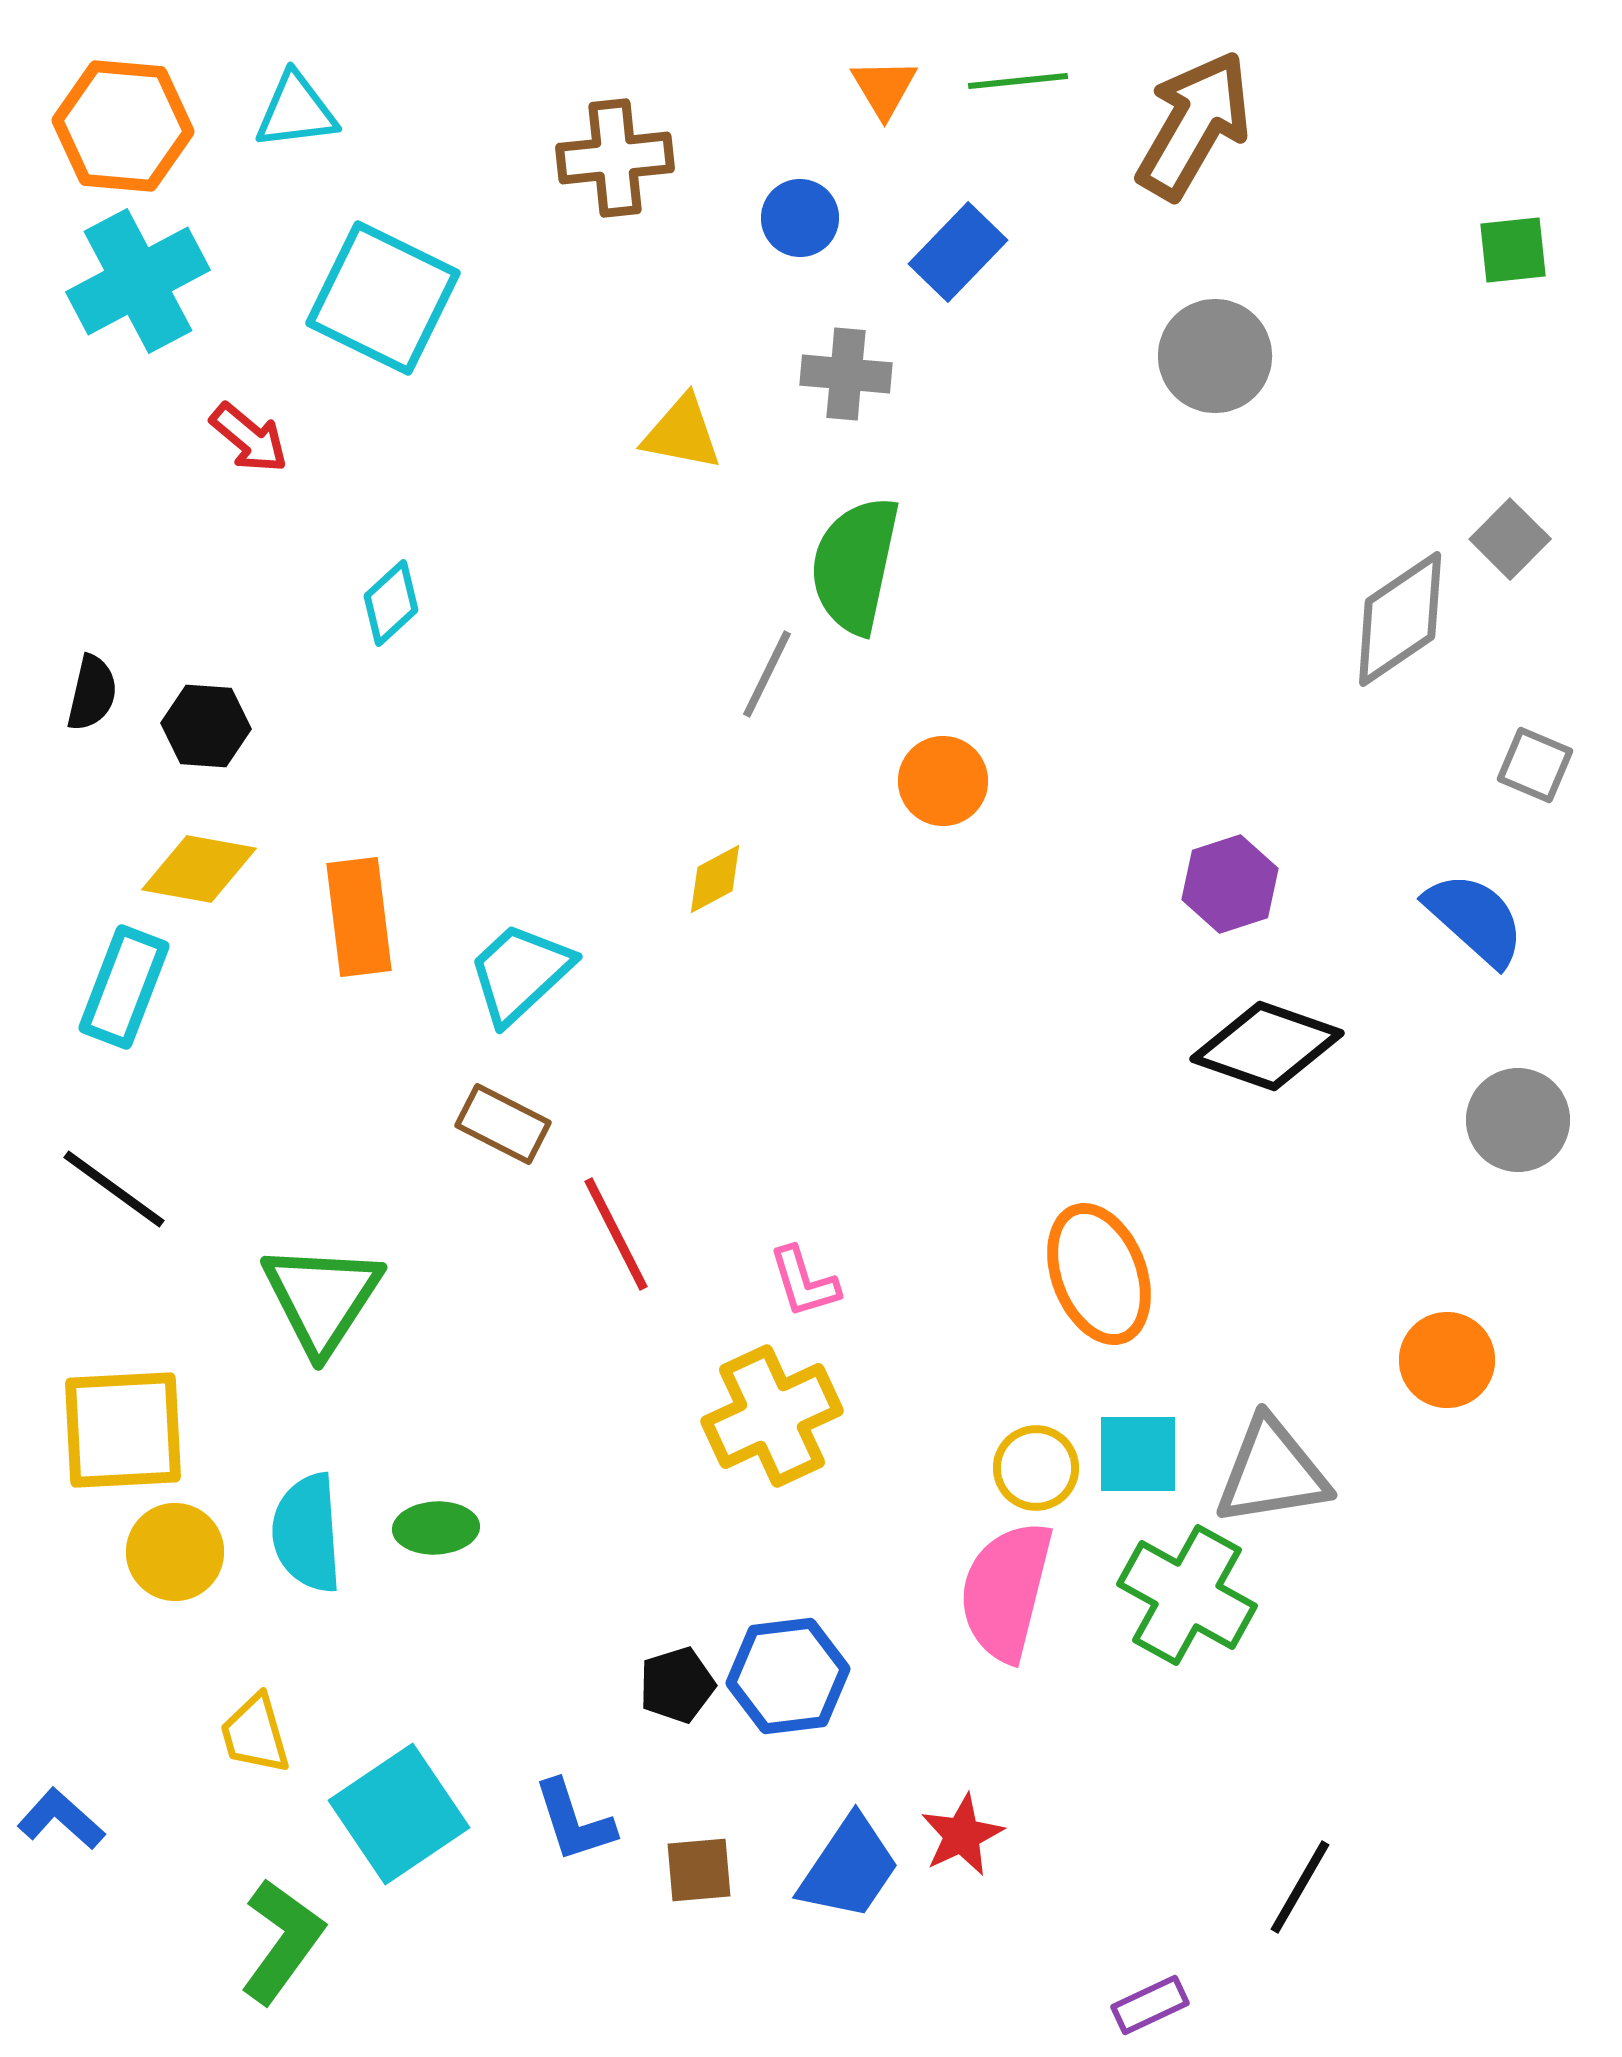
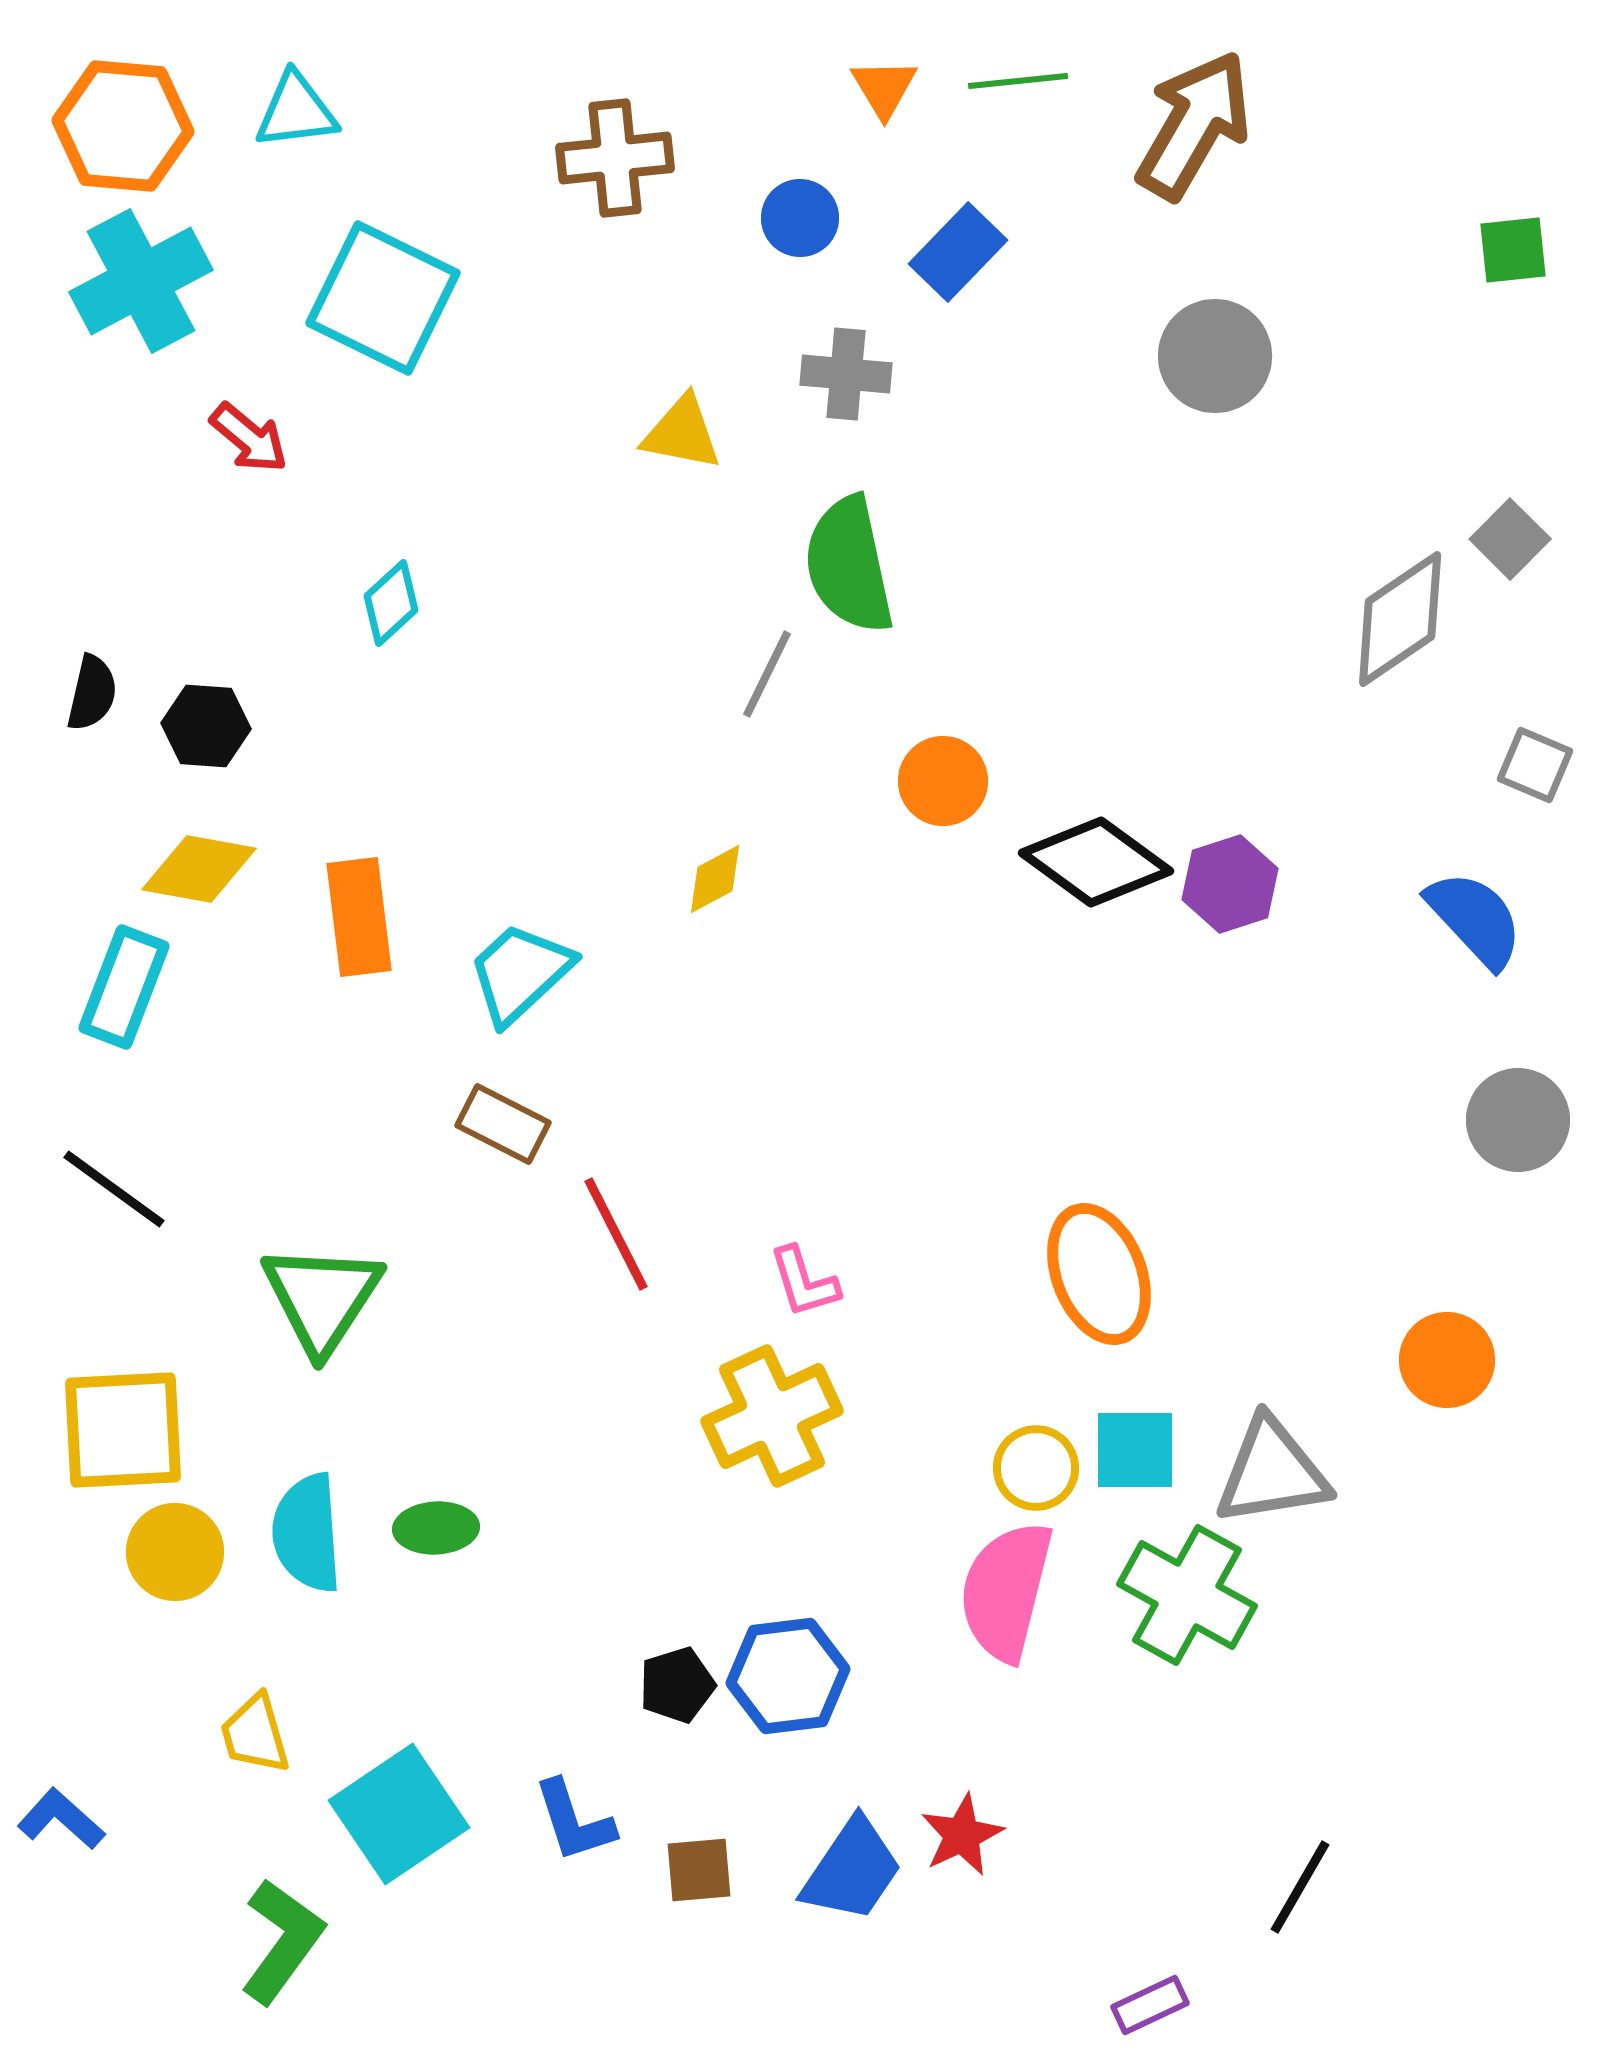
cyan cross at (138, 281): moved 3 px right
green semicircle at (855, 565): moved 6 px left; rotated 24 degrees counterclockwise
blue semicircle at (1475, 919): rotated 5 degrees clockwise
black diamond at (1267, 1046): moved 171 px left, 184 px up; rotated 17 degrees clockwise
cyan square at (1138, 1454): moved 3 px left, 4 px up
blue trapezoid at (849, 1868): moved 3 px right, 2 px down
